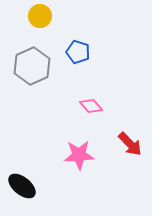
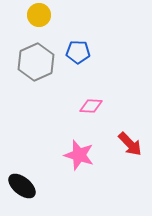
yellow circle: moved 1 px left, 1 px up
blue pentagon: rotated 15 degrees counterclockwise
gray hexagon: moved 4 px right, 4 px up
pink diamond: rotated 45 degrees counterclockwise
pink star: rotated 20 degrees clockwise
